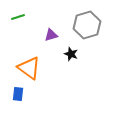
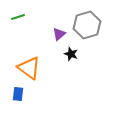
purple triangle: moved 8 px right, 1 px up; rotated 24 degrees counterclockwise
